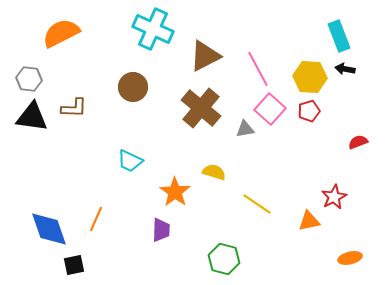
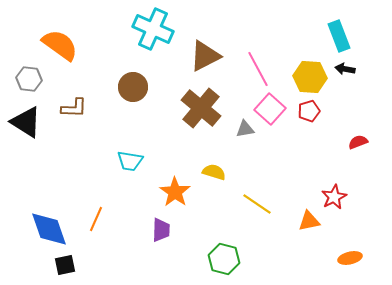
orange semicircle: moved 1 px left, 12 px down; rotated 63 degrees clockwise
black triangle: moved 6 px left, 5 px down; rotated 24 degrees clockwise
cyan trapezoid: rotated 16 degrees counterclockwise
black square: moved 9 px left
